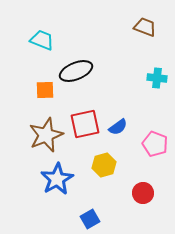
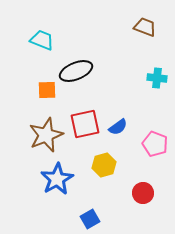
orange square: moved 2 px right
